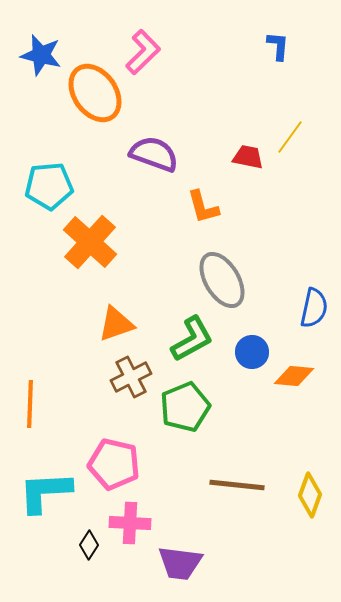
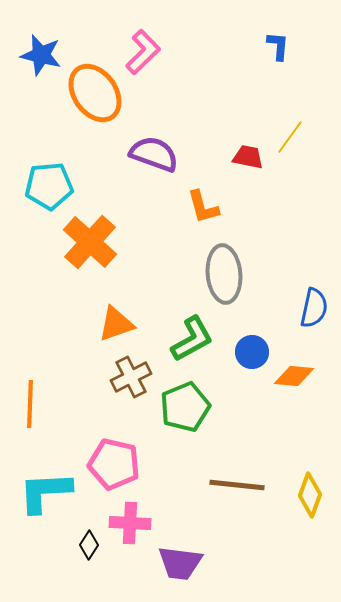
gray ellipse: moved 2 px right, 6 px up; rotated 26 degrees clockwise
